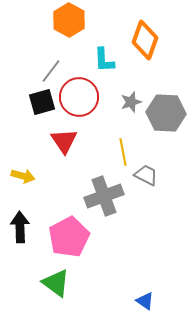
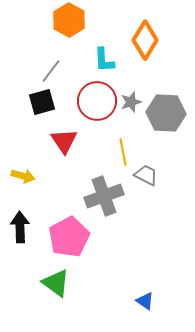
orange diamond: rotated 12 degrees clockwise
red circle: moved 18 px right, 4 px down
